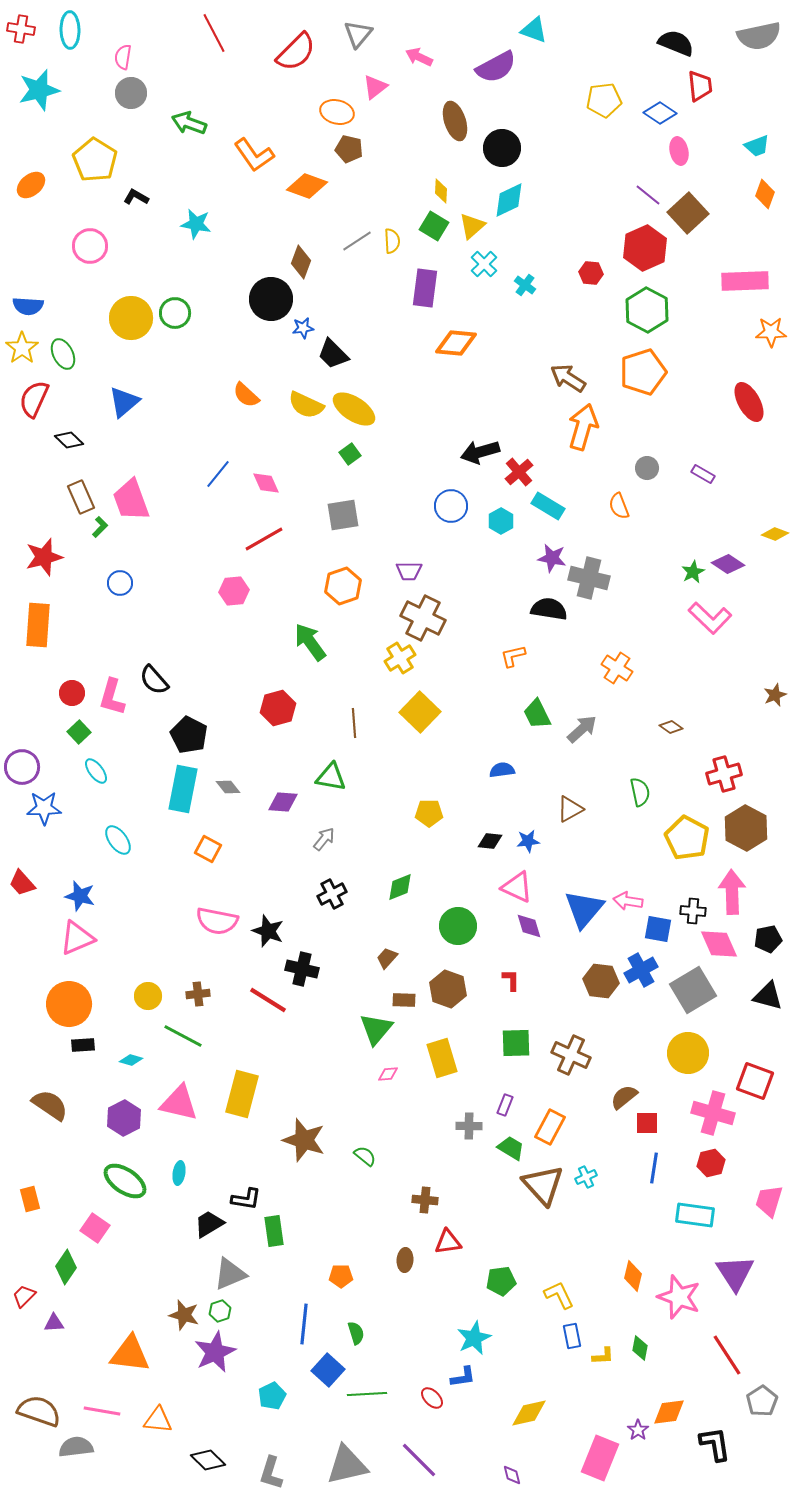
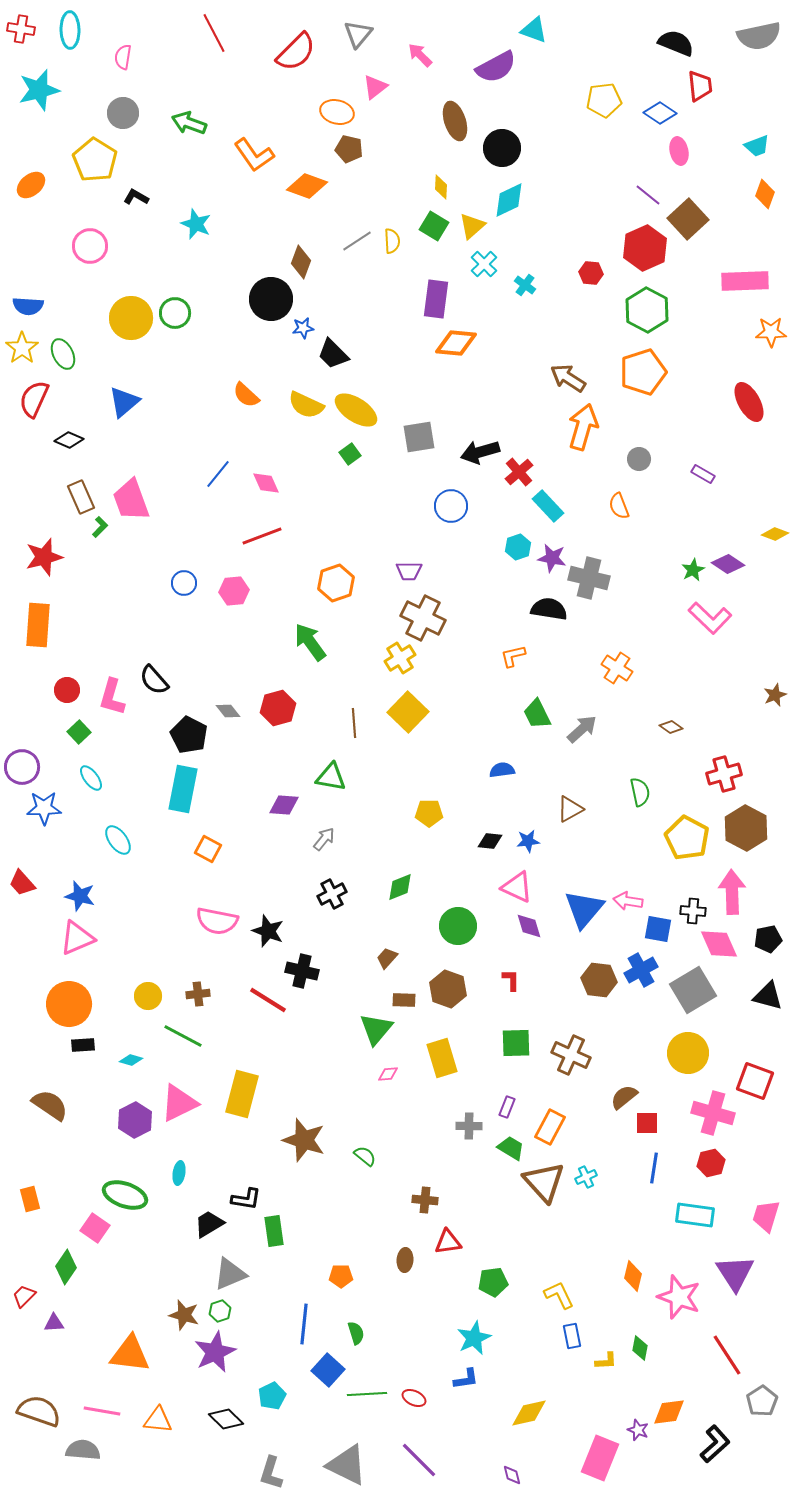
pink arrow at (419, 57): moved 1 px right, 2 px up; rotated 20 degrees clockwise
gray circle at (131, 93): moved 8 px left, 20 px down
yellow diamond at (441, 191): moved 4 px up
brown square at (688, 213): moved 6 px down
cyan star at (196, 224): rotated 12 degrees clockwise
purple rectangle at (425, 288): moved 11 px right, 11 px down
yellow ellipse at (354, 409): moved 2 px right, 1 px down
black diamond at (69, 440): rotated 20 degrees counterclockwise
gray circle at (647, 468): moved 8 px left, 9 px up
cyan rectangle at (548, 506): rotated 16 degrees clockwise
gray square at (343, 515): moved 76 px right, 78 px up
cyan hexagon at (501, 521): moved 17 px right, 26 px down; rotated 10 degrees clockwise
red line at (264, 539): moved 2 px left, 3 px up; rotated 9 degrees clockwise
green star at (693, 572): moved 2 px up
blue circle at (120, 583): moved 64 px right
orange hexagon at (343, 586): moved 7 px left, 3 px up
red circle at (72, 693): moved 5 px left, 3 px up
yellow square at (420, 712): moved 12 px left
cyan ellipse at (96, 771): moved 5 px left, 7 px down
gray diamond at (228, 787): moved 76 px up
purple diamond at (283, 802): moved 1 px right, 3 px down
black cross at (302, 969): moved 2 px down
brown hexagon at (601, 981): moved 2 px left, 1 px up
pink triangle at (179, 1103): rotated 39 degrees counterclockwise
purple rectangle at (505, 1105): moved 2 px right, 2 px down
purple hexagon at (124, 1118): moved 11 px right, 2 px down
green ellipse at (125, 1181): moved 14 px down; rotated 15 degrees counterclockwise
brown triangle at (543, 1185): moved 1 px right, 3 px up
pink trapezoid at (769, 1201): moved 3 px left, 15 px down
green pentagon at (501, 1281): moved 8 px left, 1 px down
yellow L-shape at (603, 1356): moved 3 px right, 5 px down
blue L-shape at (463, 1377): moved 3 px right, 2 px down
red ellipse at (432, 1398): moved 18 px left; rotated 20 degrees counterclockwise
purple star at (638, 1430): rotated 15 degrees counterclockwise
black L-shape at (715, 1444): rotated 57 degrees clockwise
gray semicircle at (76, 1447): moved 7 px right, 3 px down; rotated 12 degrees clockwise
black diamond at (208, 1460): moved 18 px right, 41 px up
gray triangle at (347, 1465): rotated 39 degrees clockwise
